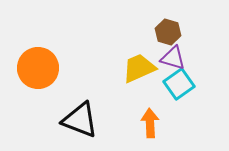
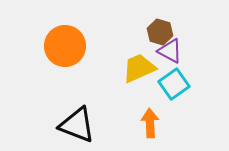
brown hexagon: moved 8 px left
purple triangle: moved 3 px left, 7 px up; rotated 12 degrees clockwise
orange circle: moved 27 px right, 22 px up
cyan square: moved 5 px left
black triangle: moved 3 px left, 5 px down
